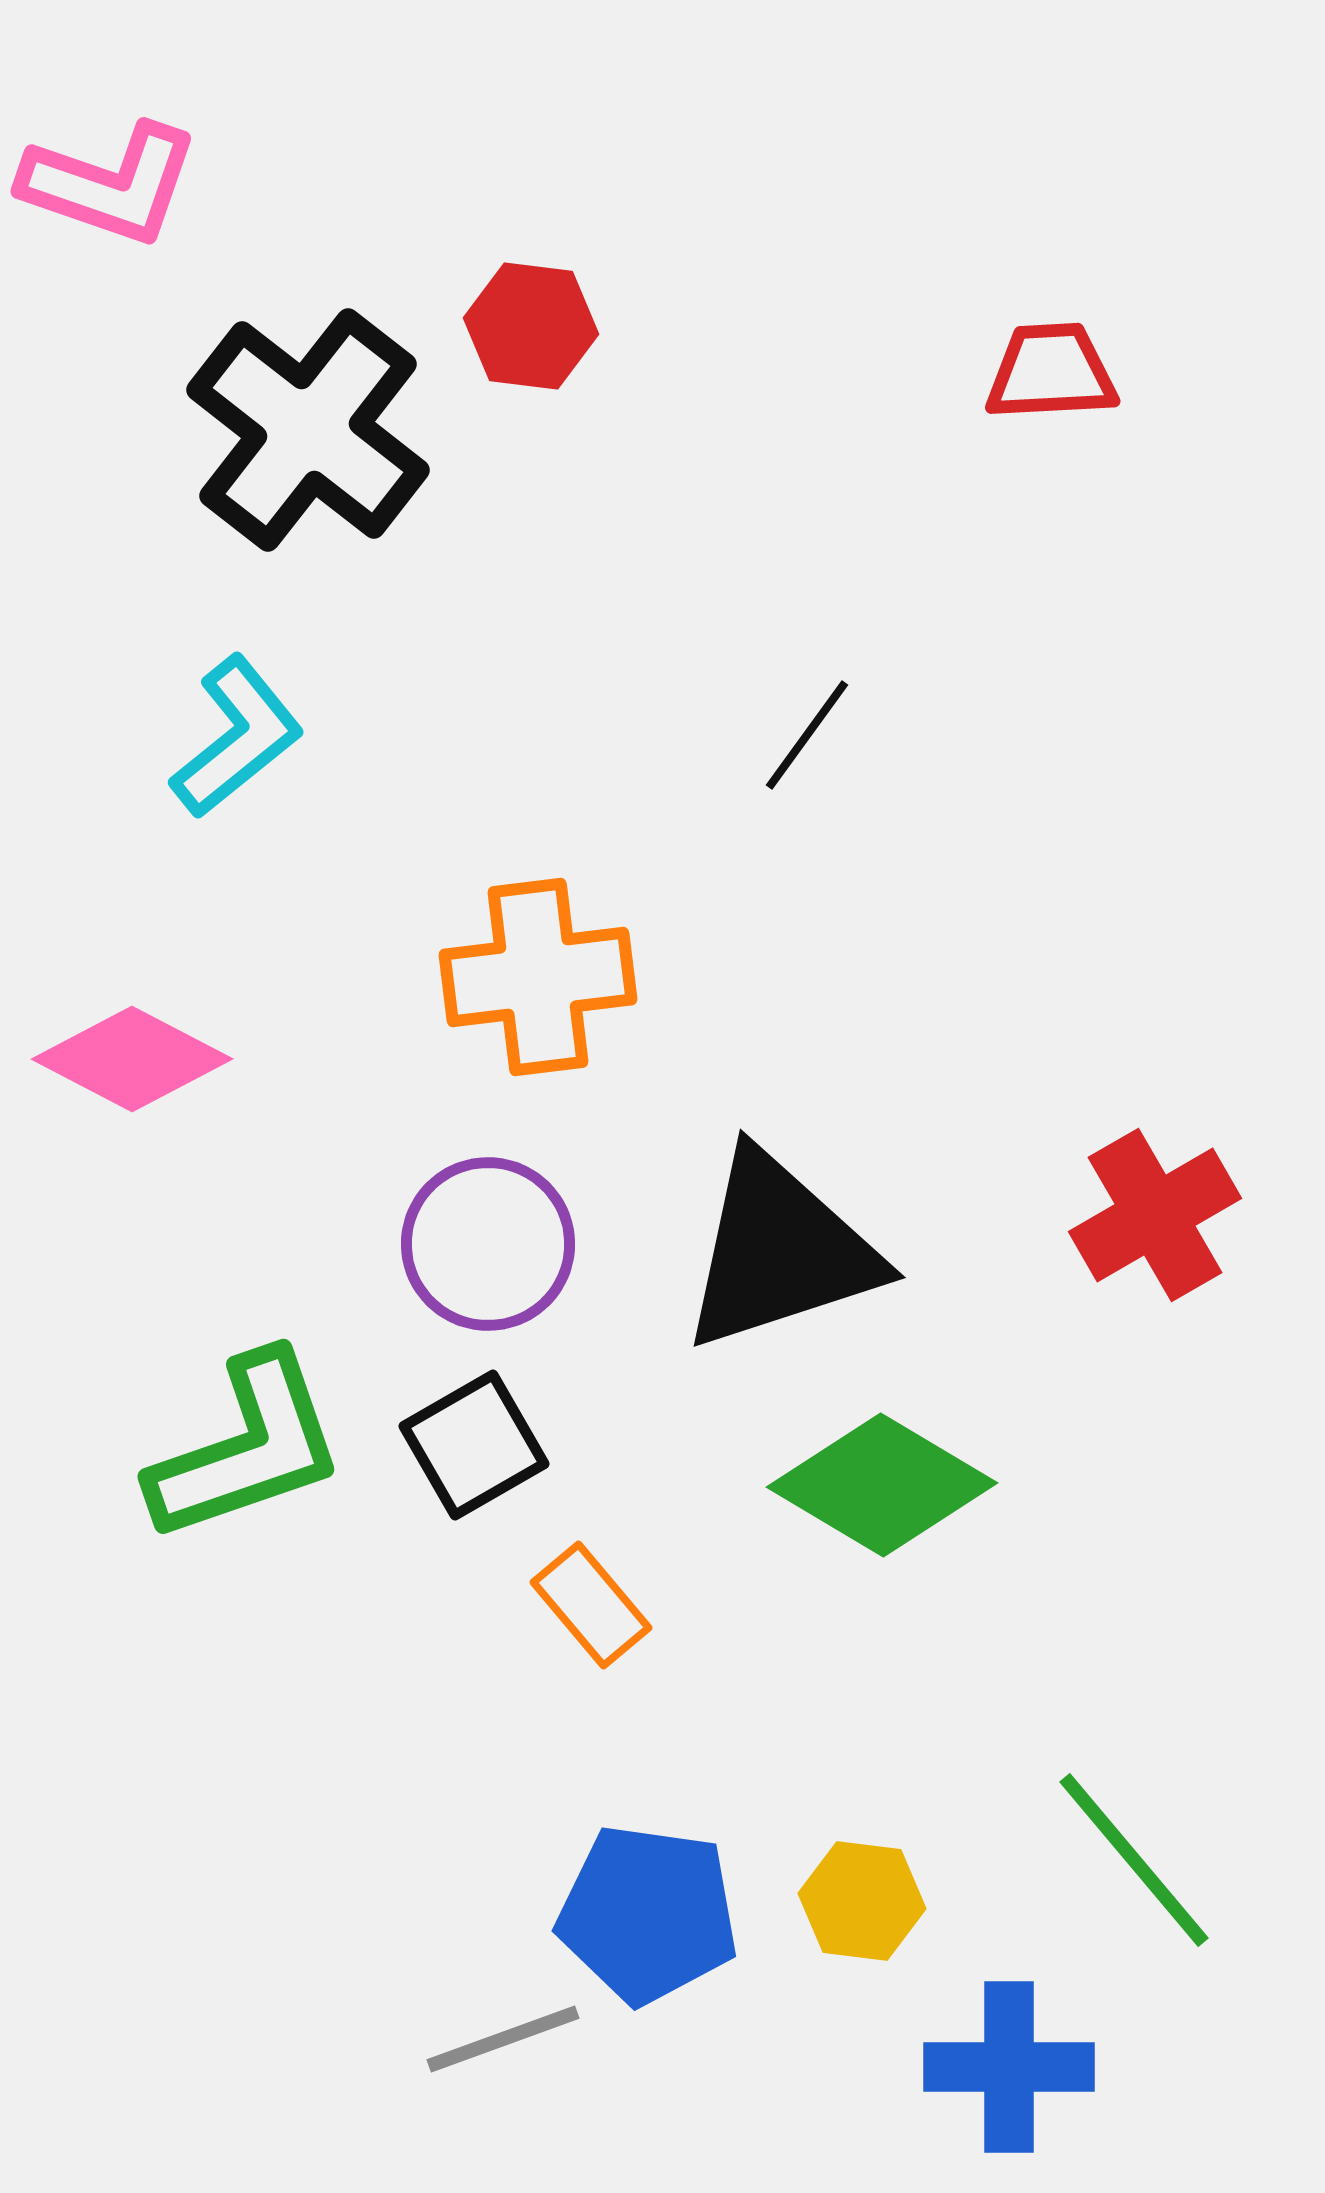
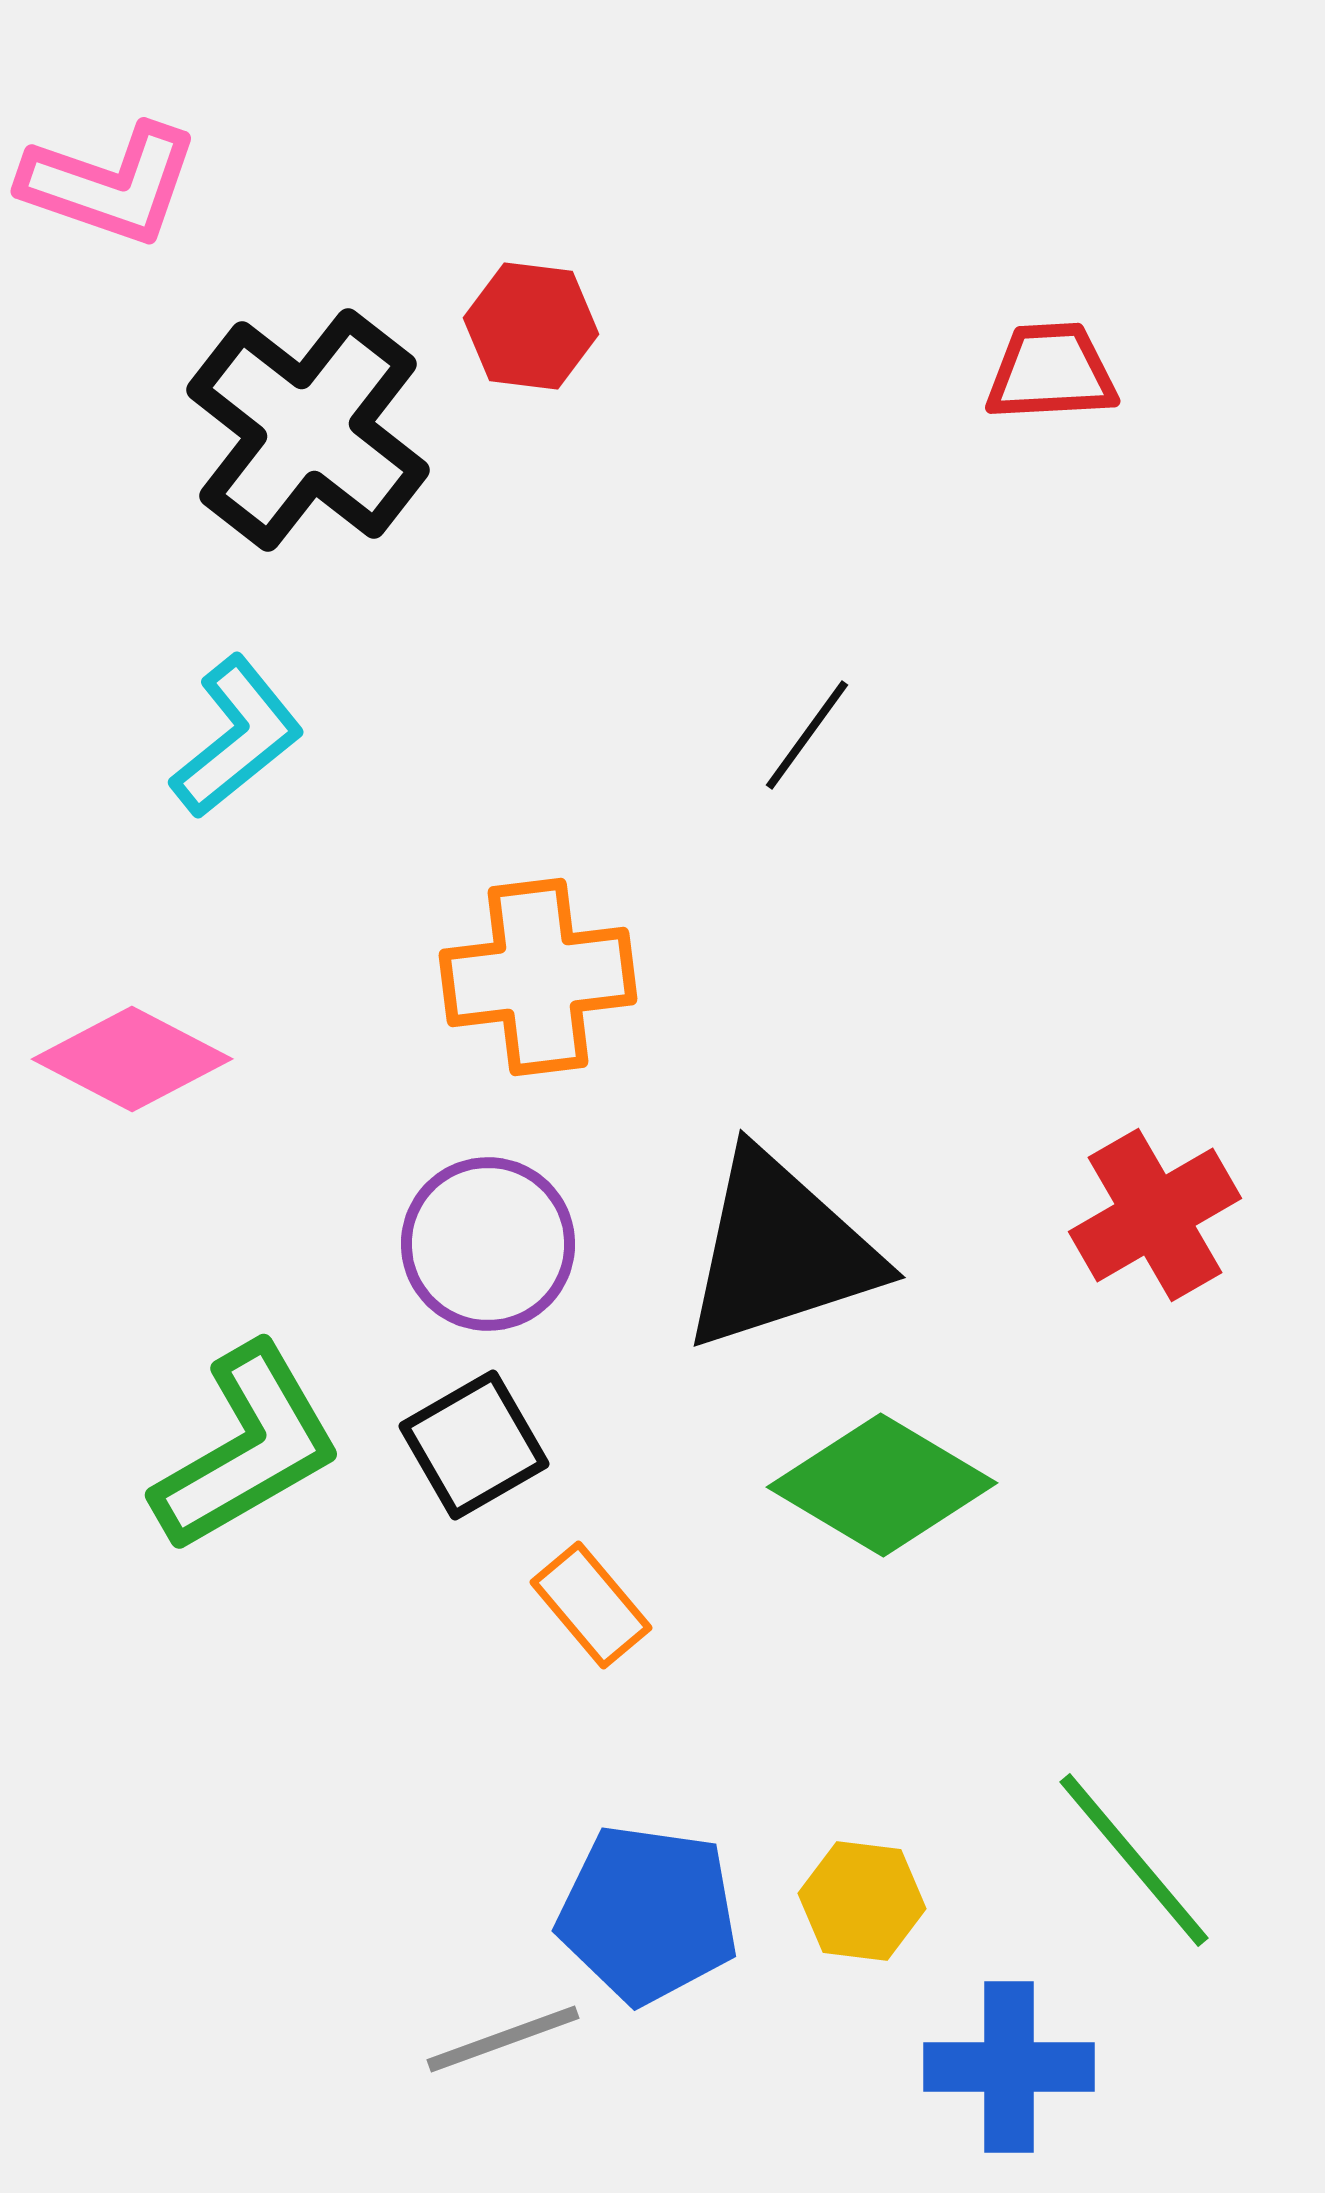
green L-shape: rotated 11 degrees counterclockwise
